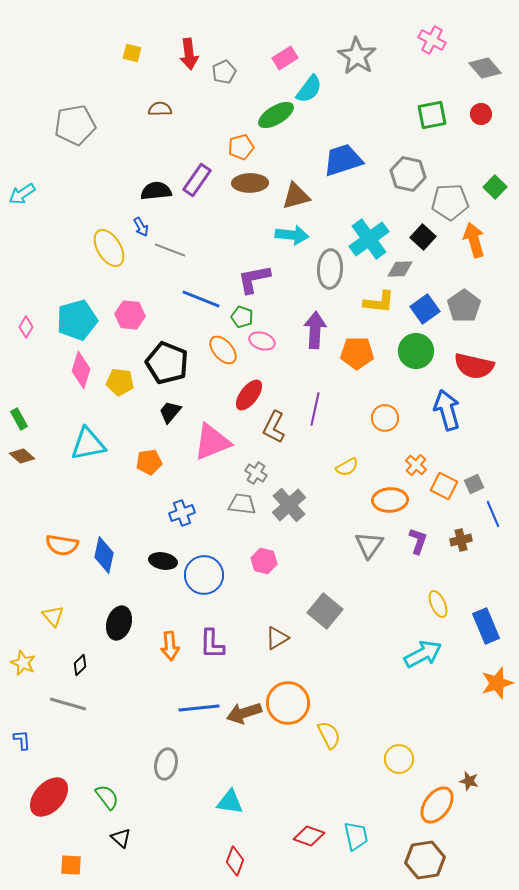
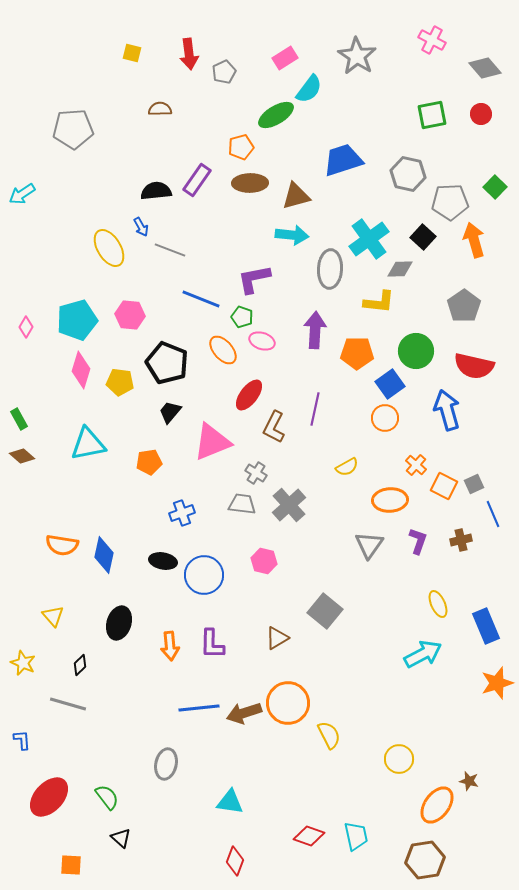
gray pentagon at (75, 125): moved 2 px left, 4 px down; rotated 6 degrees clockwise
blue square at (425, 309): moved 35 px left, 75 px down
